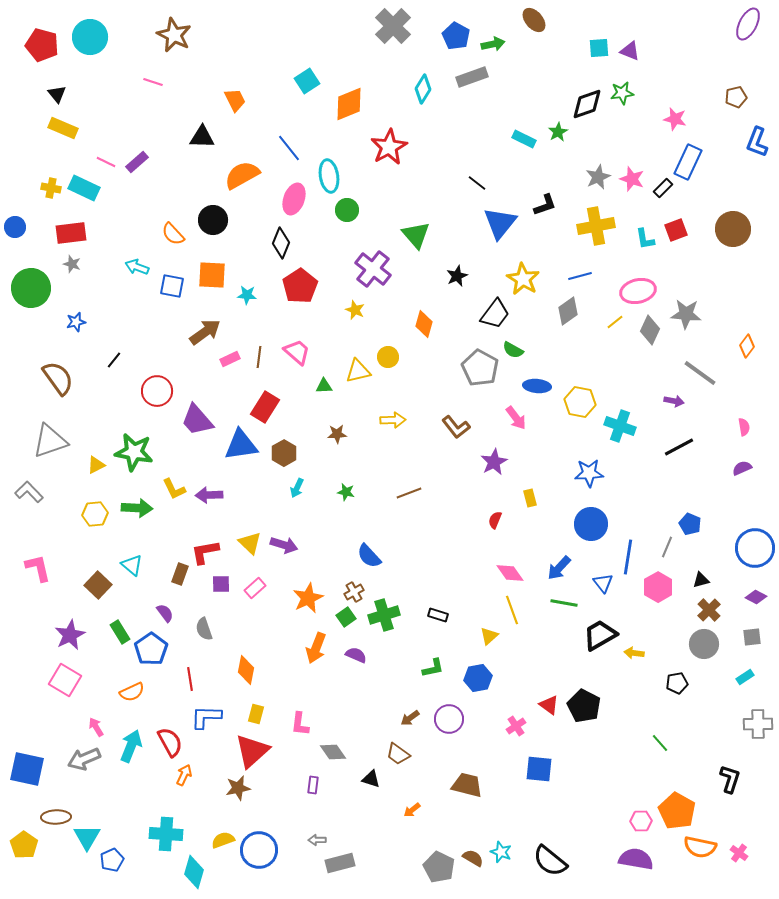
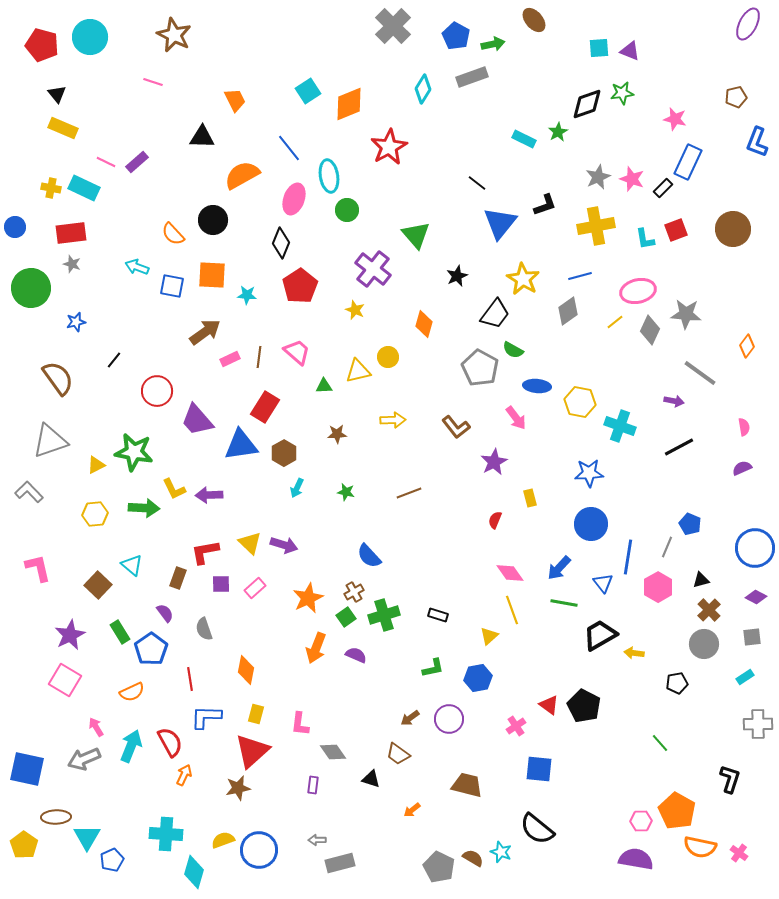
cyan square at (307, 81): moved 1 px right, 10 px down
green arrow at (137, 508): moved 7 px right
brown rectangle at (180, 574): moved 2 px left, 4 px down
black semicircle at (550, 861): moved 13 px left, 32 px up
